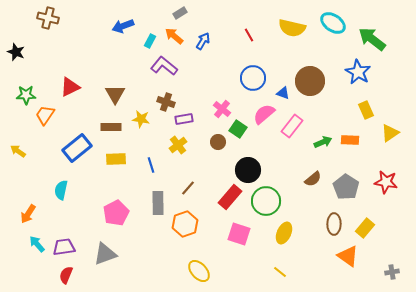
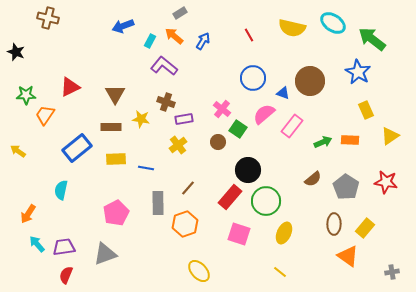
yellow triangle at (390, 133): moved 3 px down
blue line at (151, 165): moved 5 px left, 3 px down; rotated 63 degrees counterclockwise
